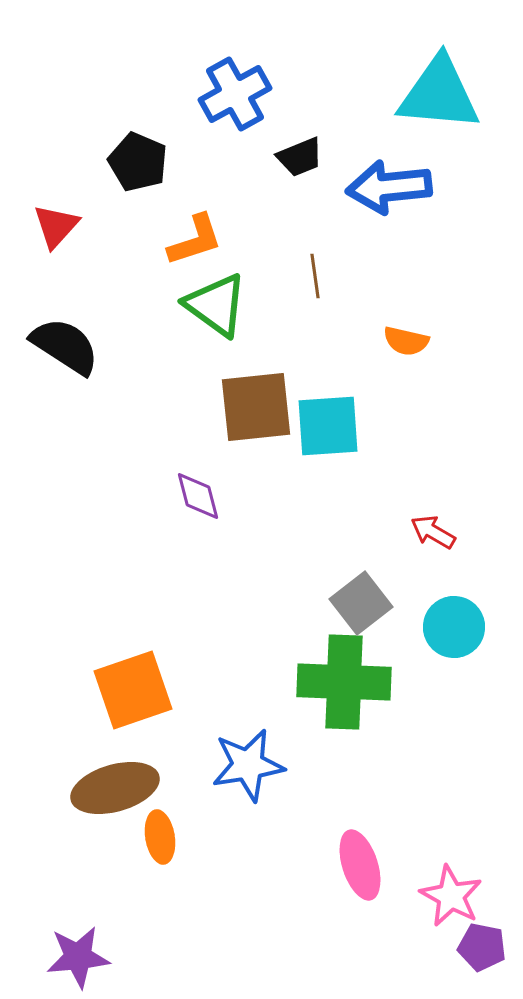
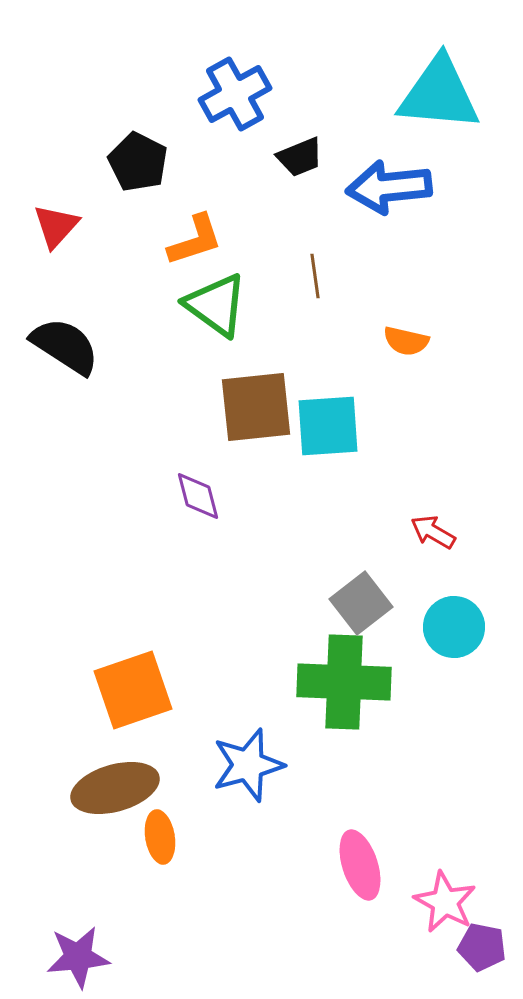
black pentagon: rotated 4 degrees clockwise
blue star: rotated 6 degrees counterclockwise
pink star: moved 6 px left, 6 px down
